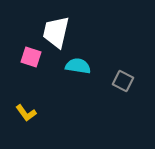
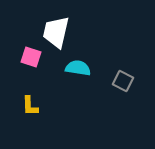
cyan semicircle: moved 2 px down
yellow L-shape: moved 4 px right, 7 px up; rotated 35 degrees clockwise
